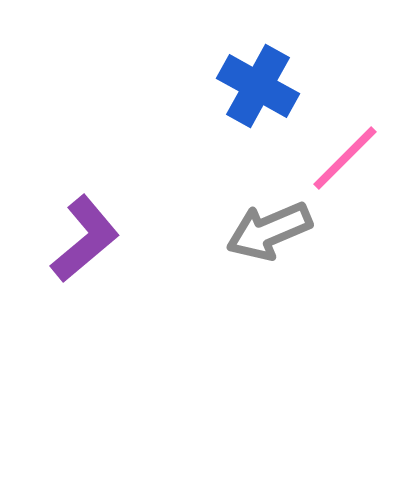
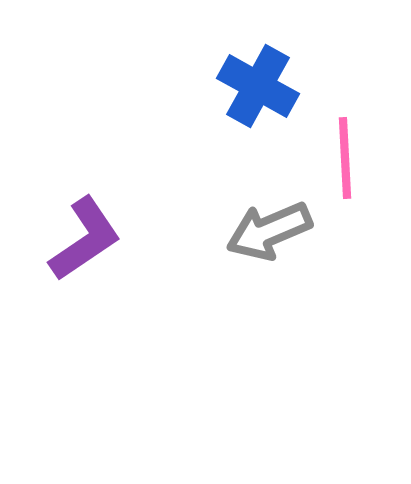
pink line: rotated 48 degrees counterclockwise
purple L-shape: rotated 6 degrees clockwise
